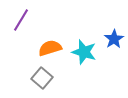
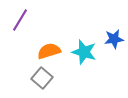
purple line: moved 1 px left
blue star: rotated 24 degrees clockwise
orange semicircle: moved 1 px left, 3 px down
